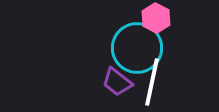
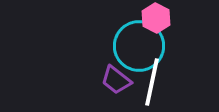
cyan circle: moved 2 px right, 2 px up
purple trapezoid: moved 1 px left, 2 px up
